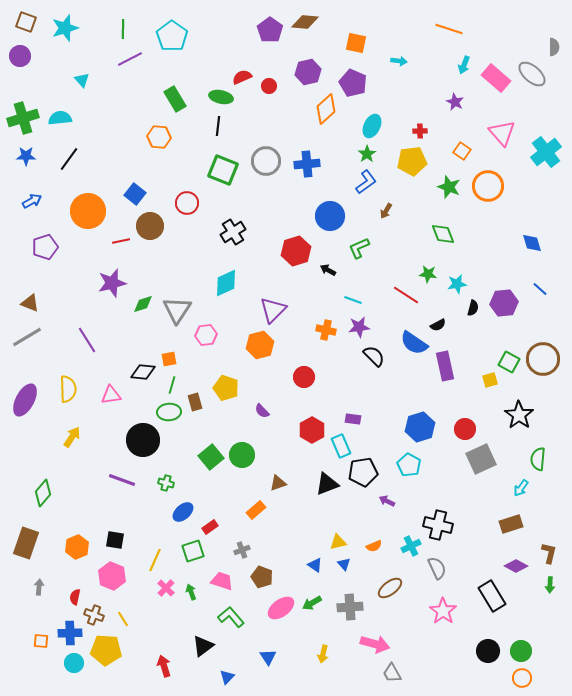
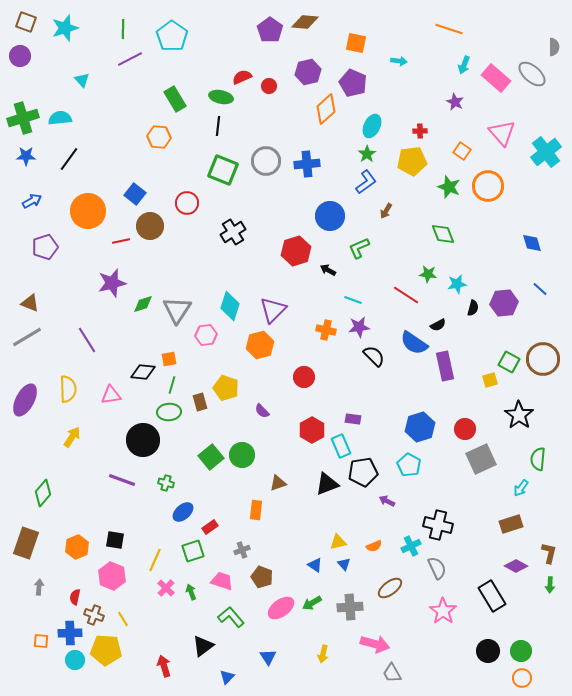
cyan diamond at (226, 283): moved 4 px right, 23 px down; rotated 48 degrees counterclockwise
brown rectangle at (195, 402): moved 5 px right
orange rectangle at (256, 510): rotated 42 degrees counterclockwise
cyan circle at (74, 663): moved 1 px right, 3 px up
